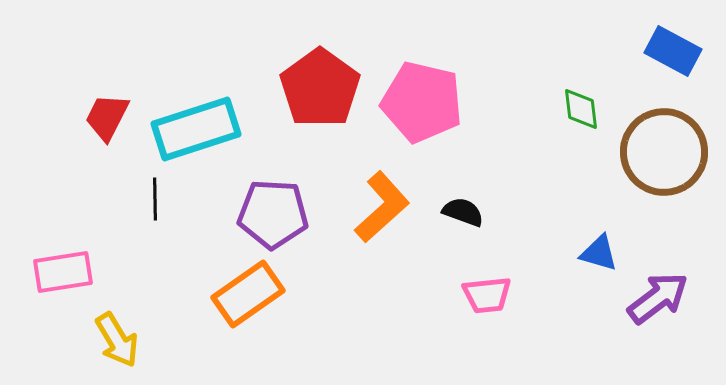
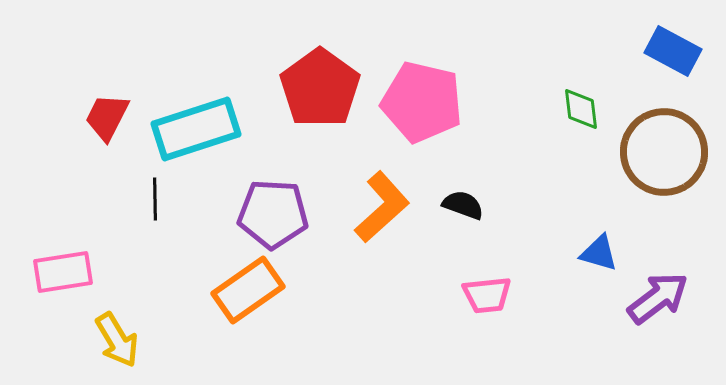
black semicircle: moved 7 px up
orange rectangle: moved 4 px up
